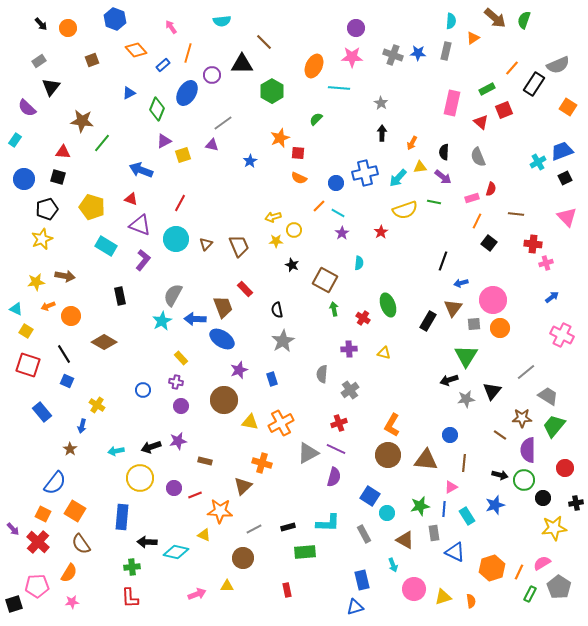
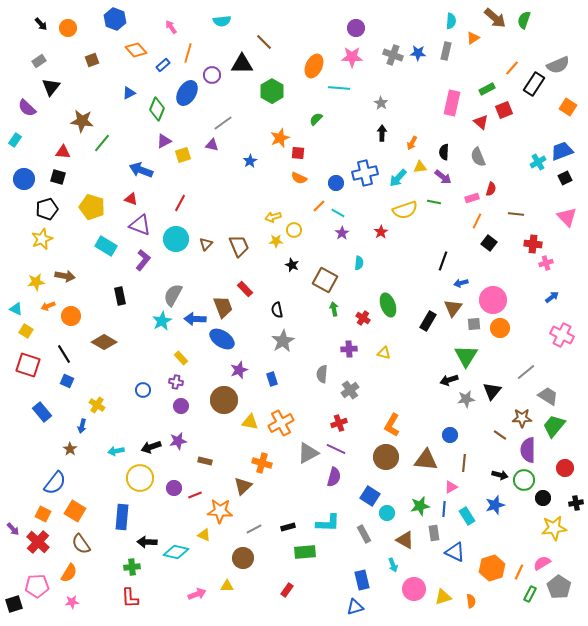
brown circle at (388, 455): moved 2 px left, 2 px down
red rectangle at (287, 590): rotated 48 degrees clockwise
